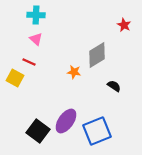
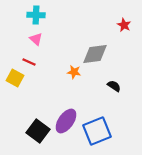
gray diamond: moved 2 px left, 1 px up; rotated 24 degrees clockwise
